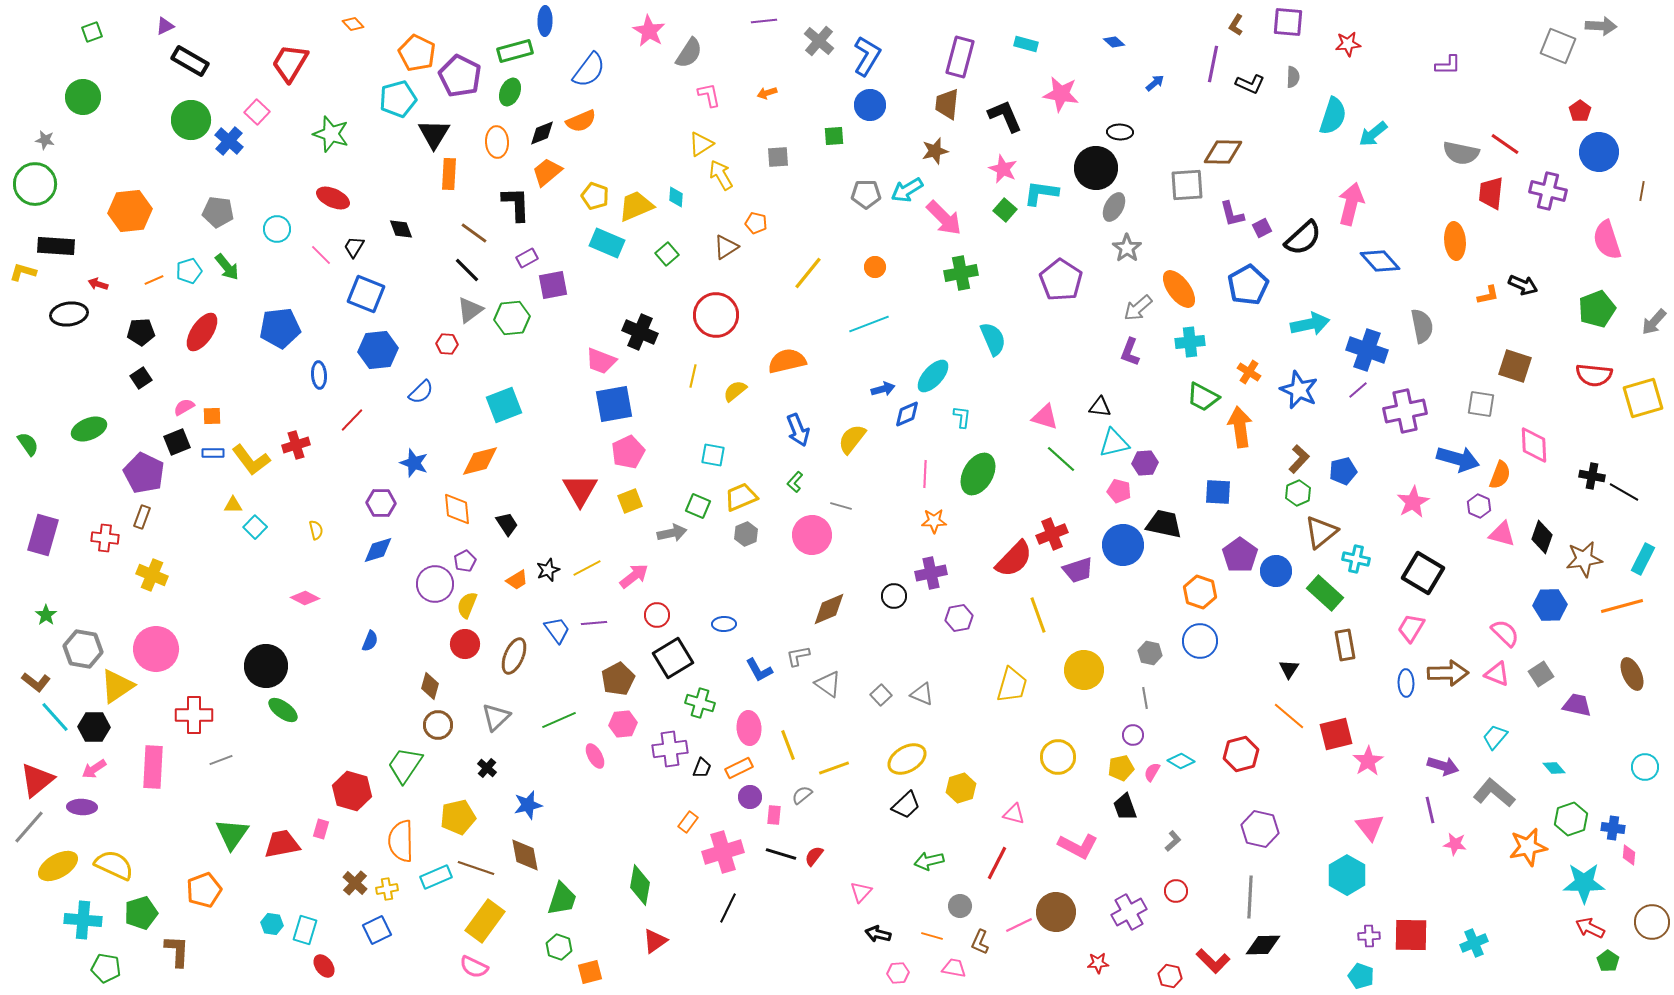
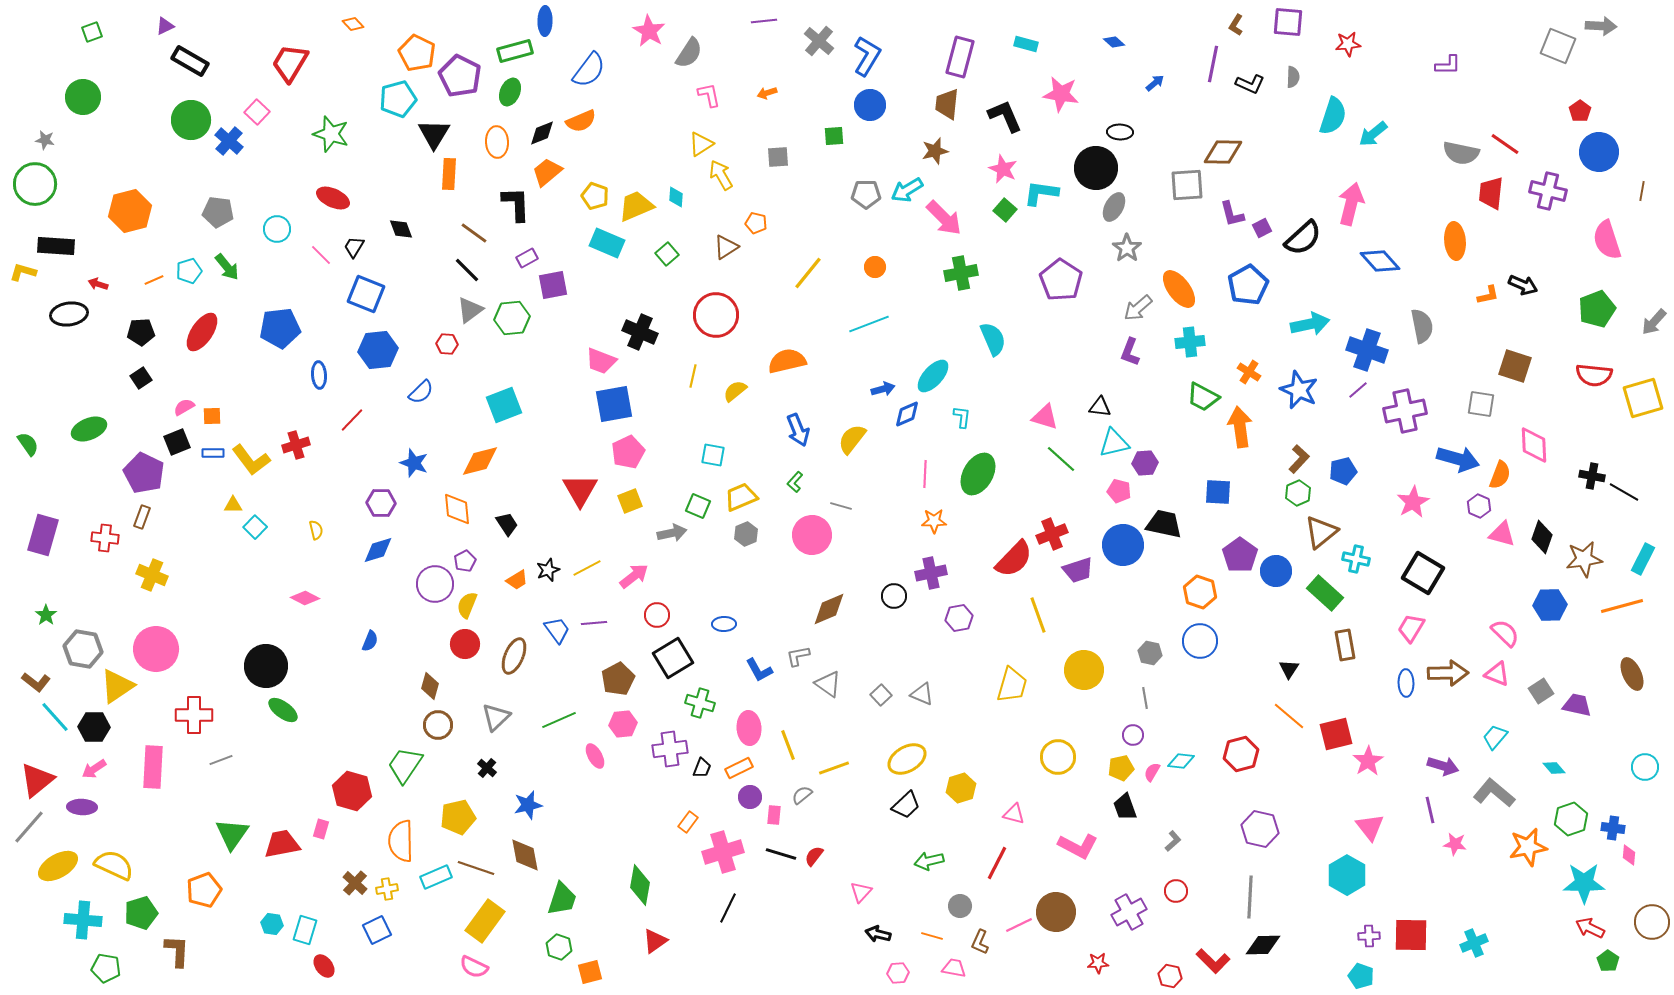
orange hexagon at (130, 211): rotated 9 degrees counterclockwise
gray square at (1541, 674): moved 17 px down
cyan diamond at (1181, 761): rotated 24 degrees counterclockwise
